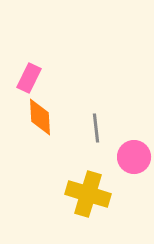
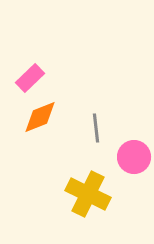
pink rectangle: moved 1 px right; rotated 20 degrees clockwise
orange diamond: rotated 72 degrees clockwise
yellow cross: rotated 9 degrees clockwise
